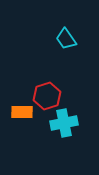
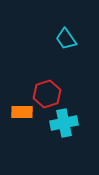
red hexagon: moved 2 px up
